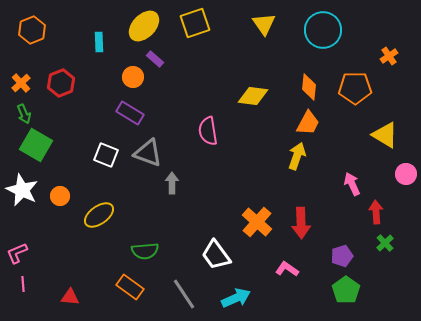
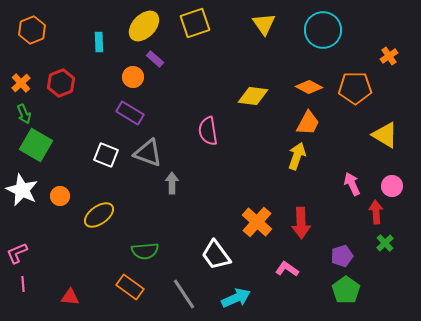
orange diamond at (309, 87): rotated 68 degrees counterclockwise
pink circle at (406, 174): moved 14 px left, 12 px down
